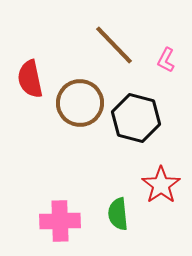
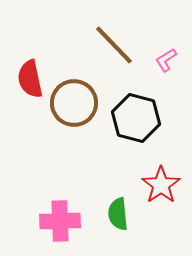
pink L-shape: rotated 30 degrees clockwise
brown circle: moved 6 px left
